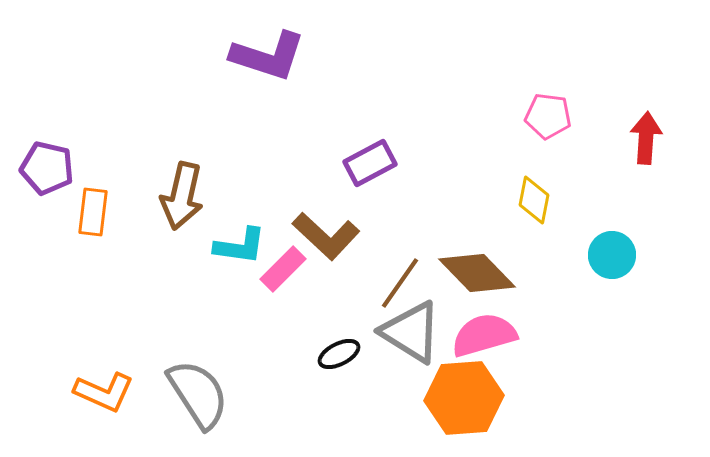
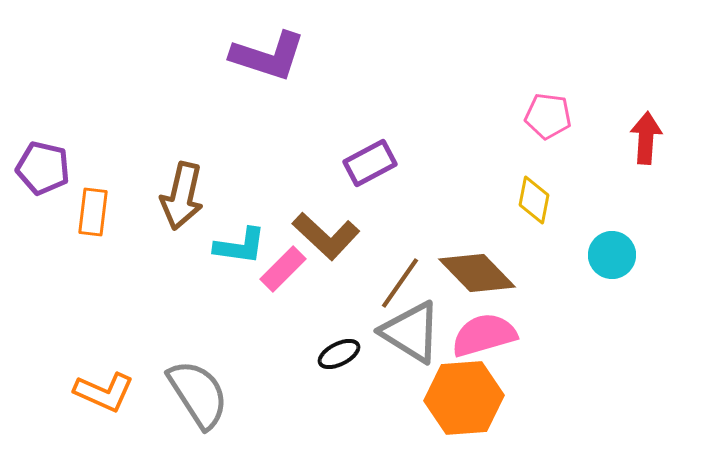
purple pentagon: moved 4 px left
